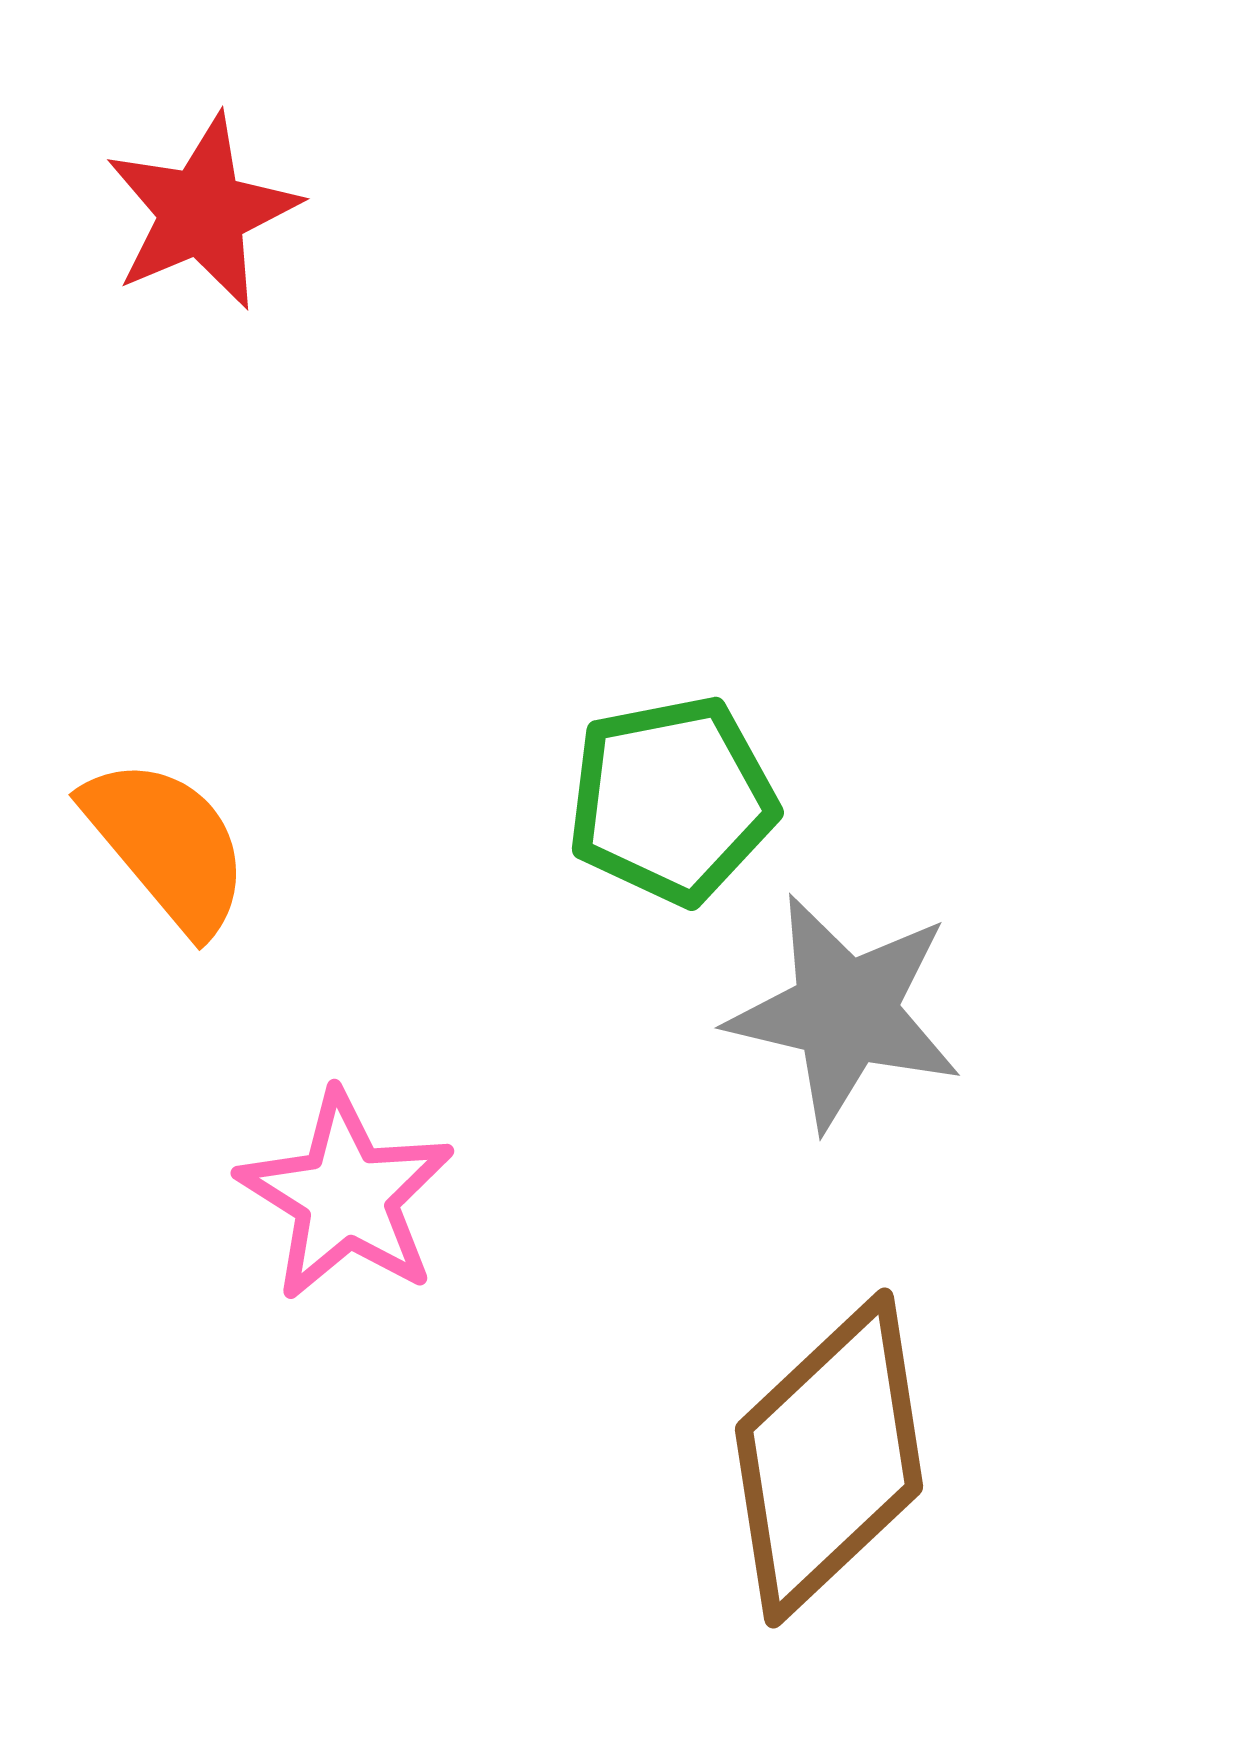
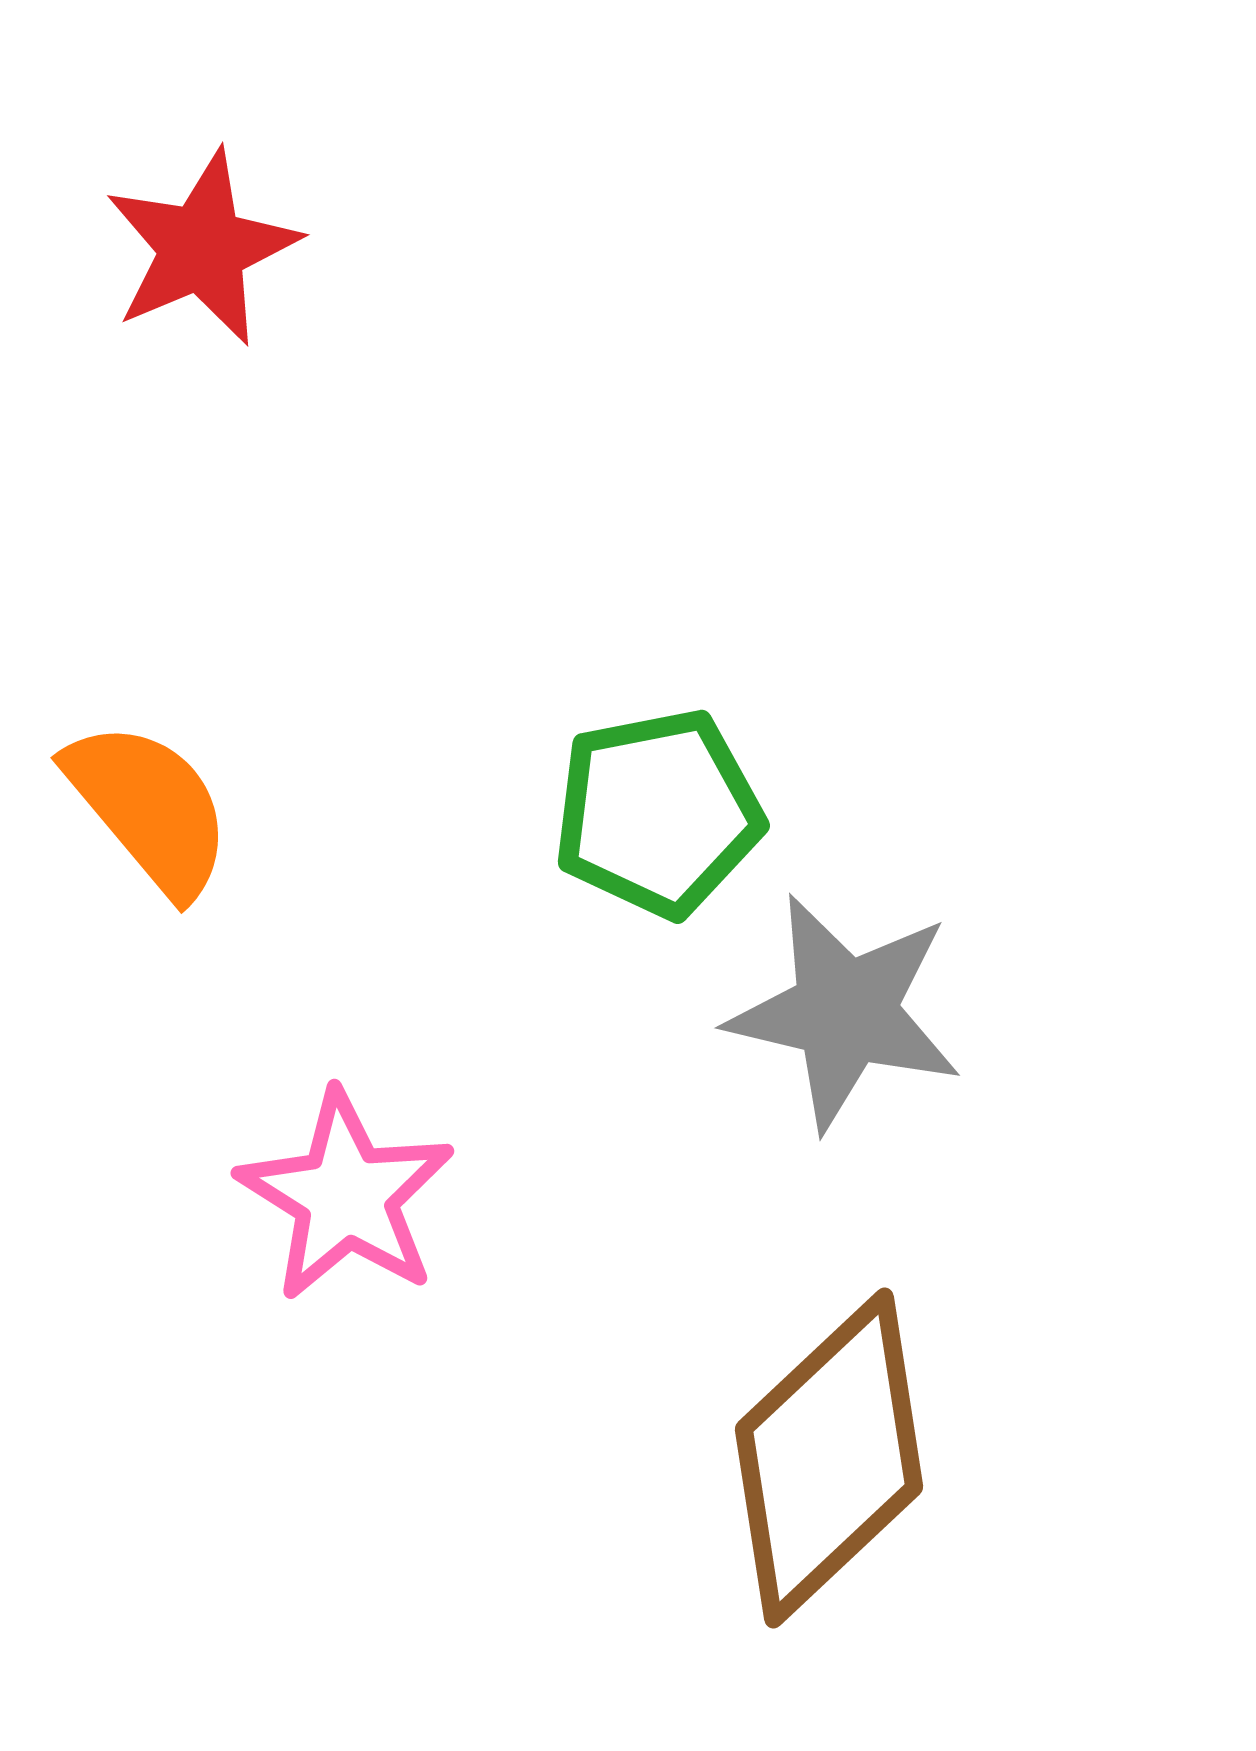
red star: moved 36 px down
green pentagon: moved 14 px left, 13 px down
orange semicircle: moved 18 px left, 37 px up
